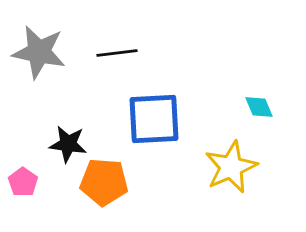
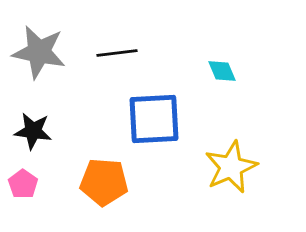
cyan diamond: moved 37 px left, 36 px up
black star: moved 35 px left, 13 px up
pink pentagon: moved 2 px down
